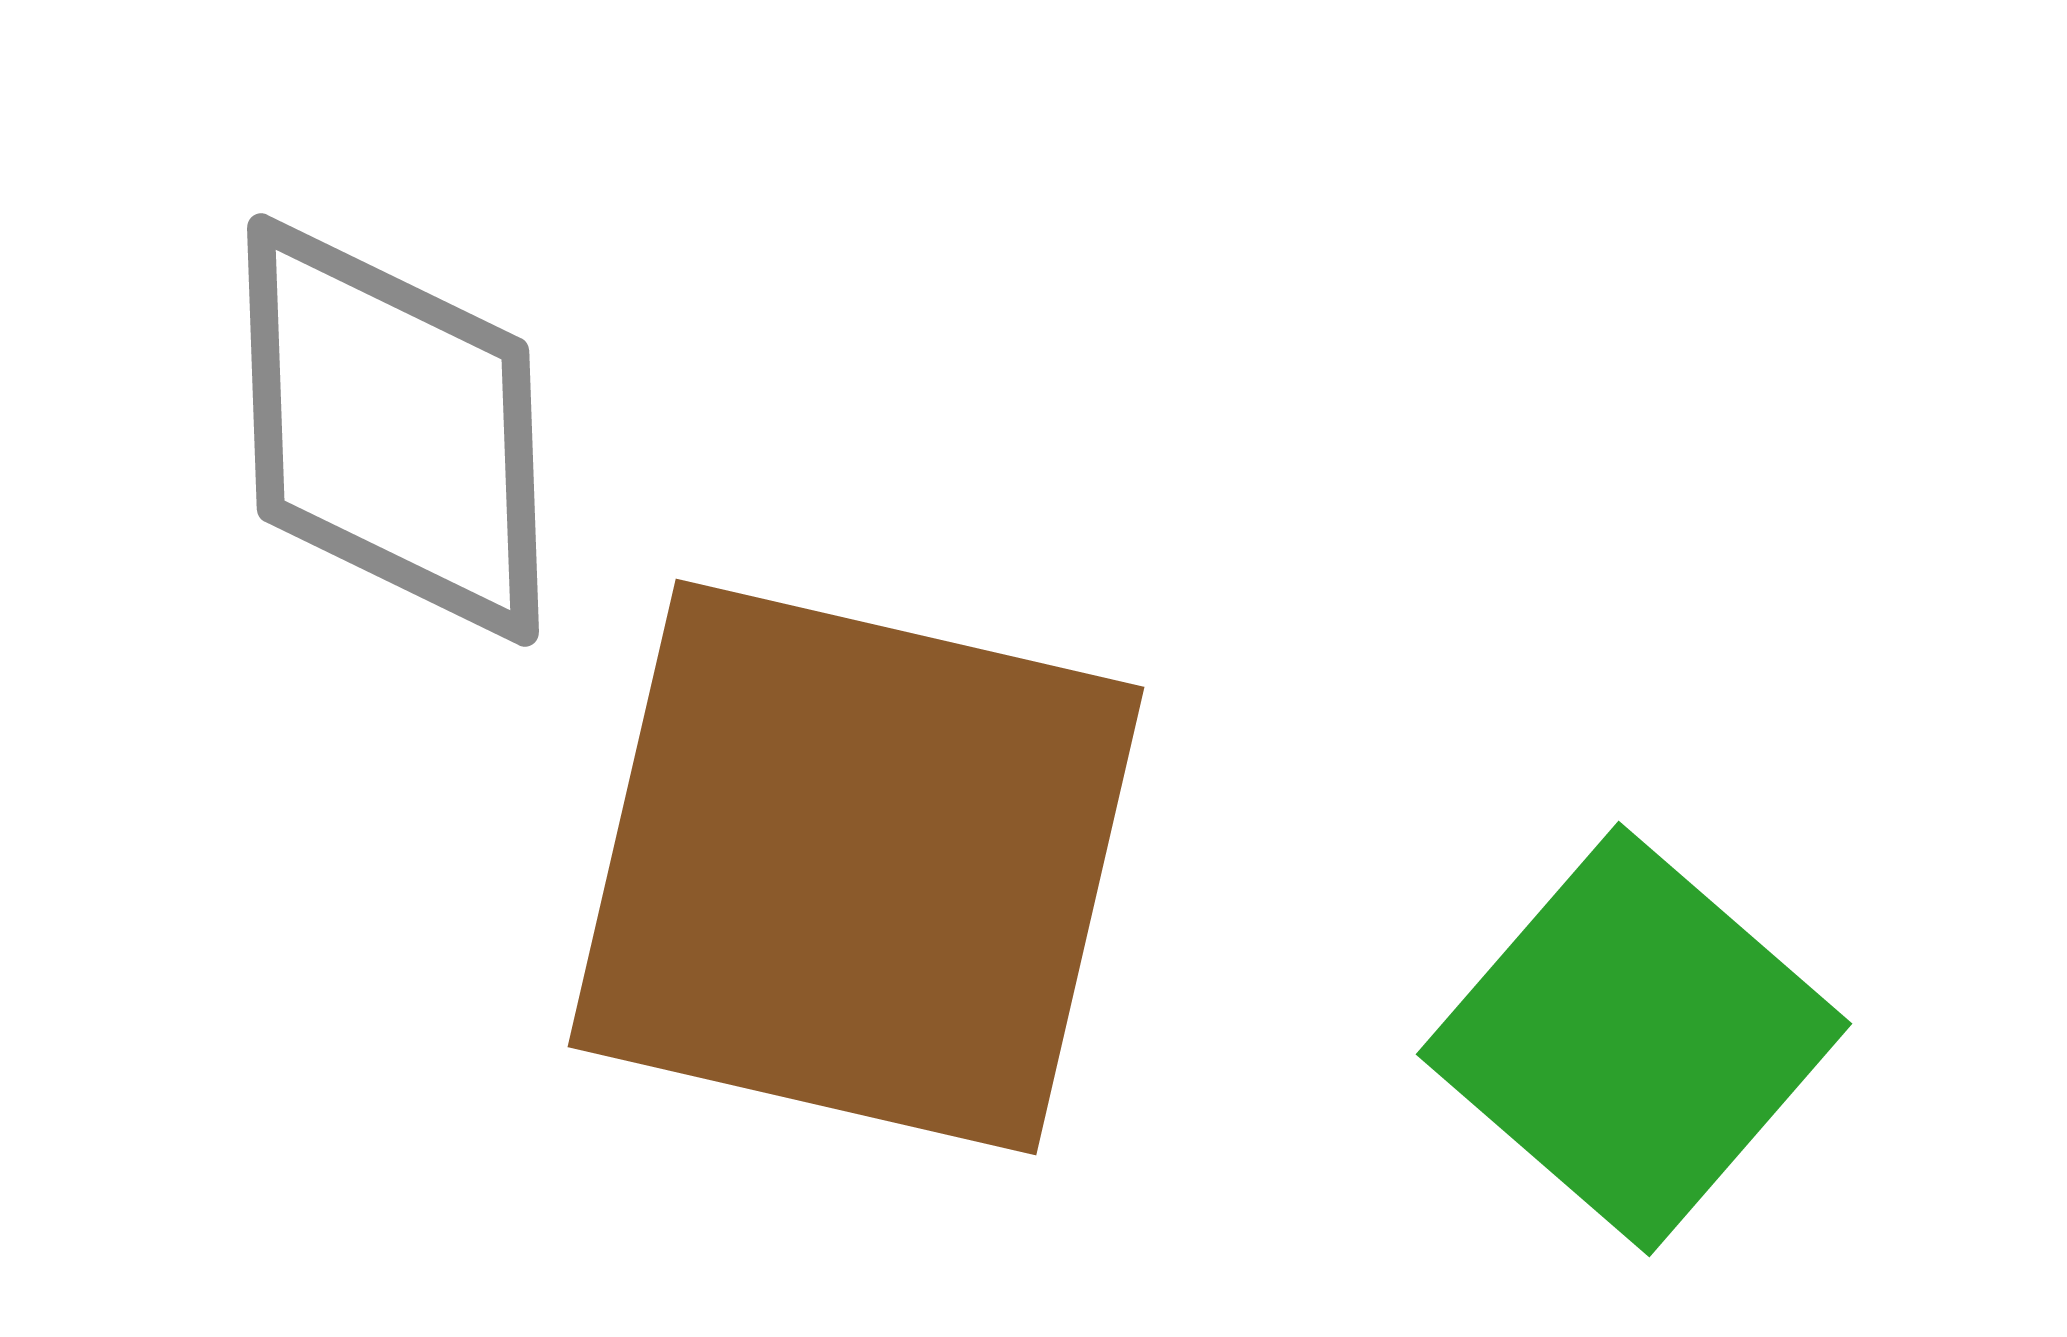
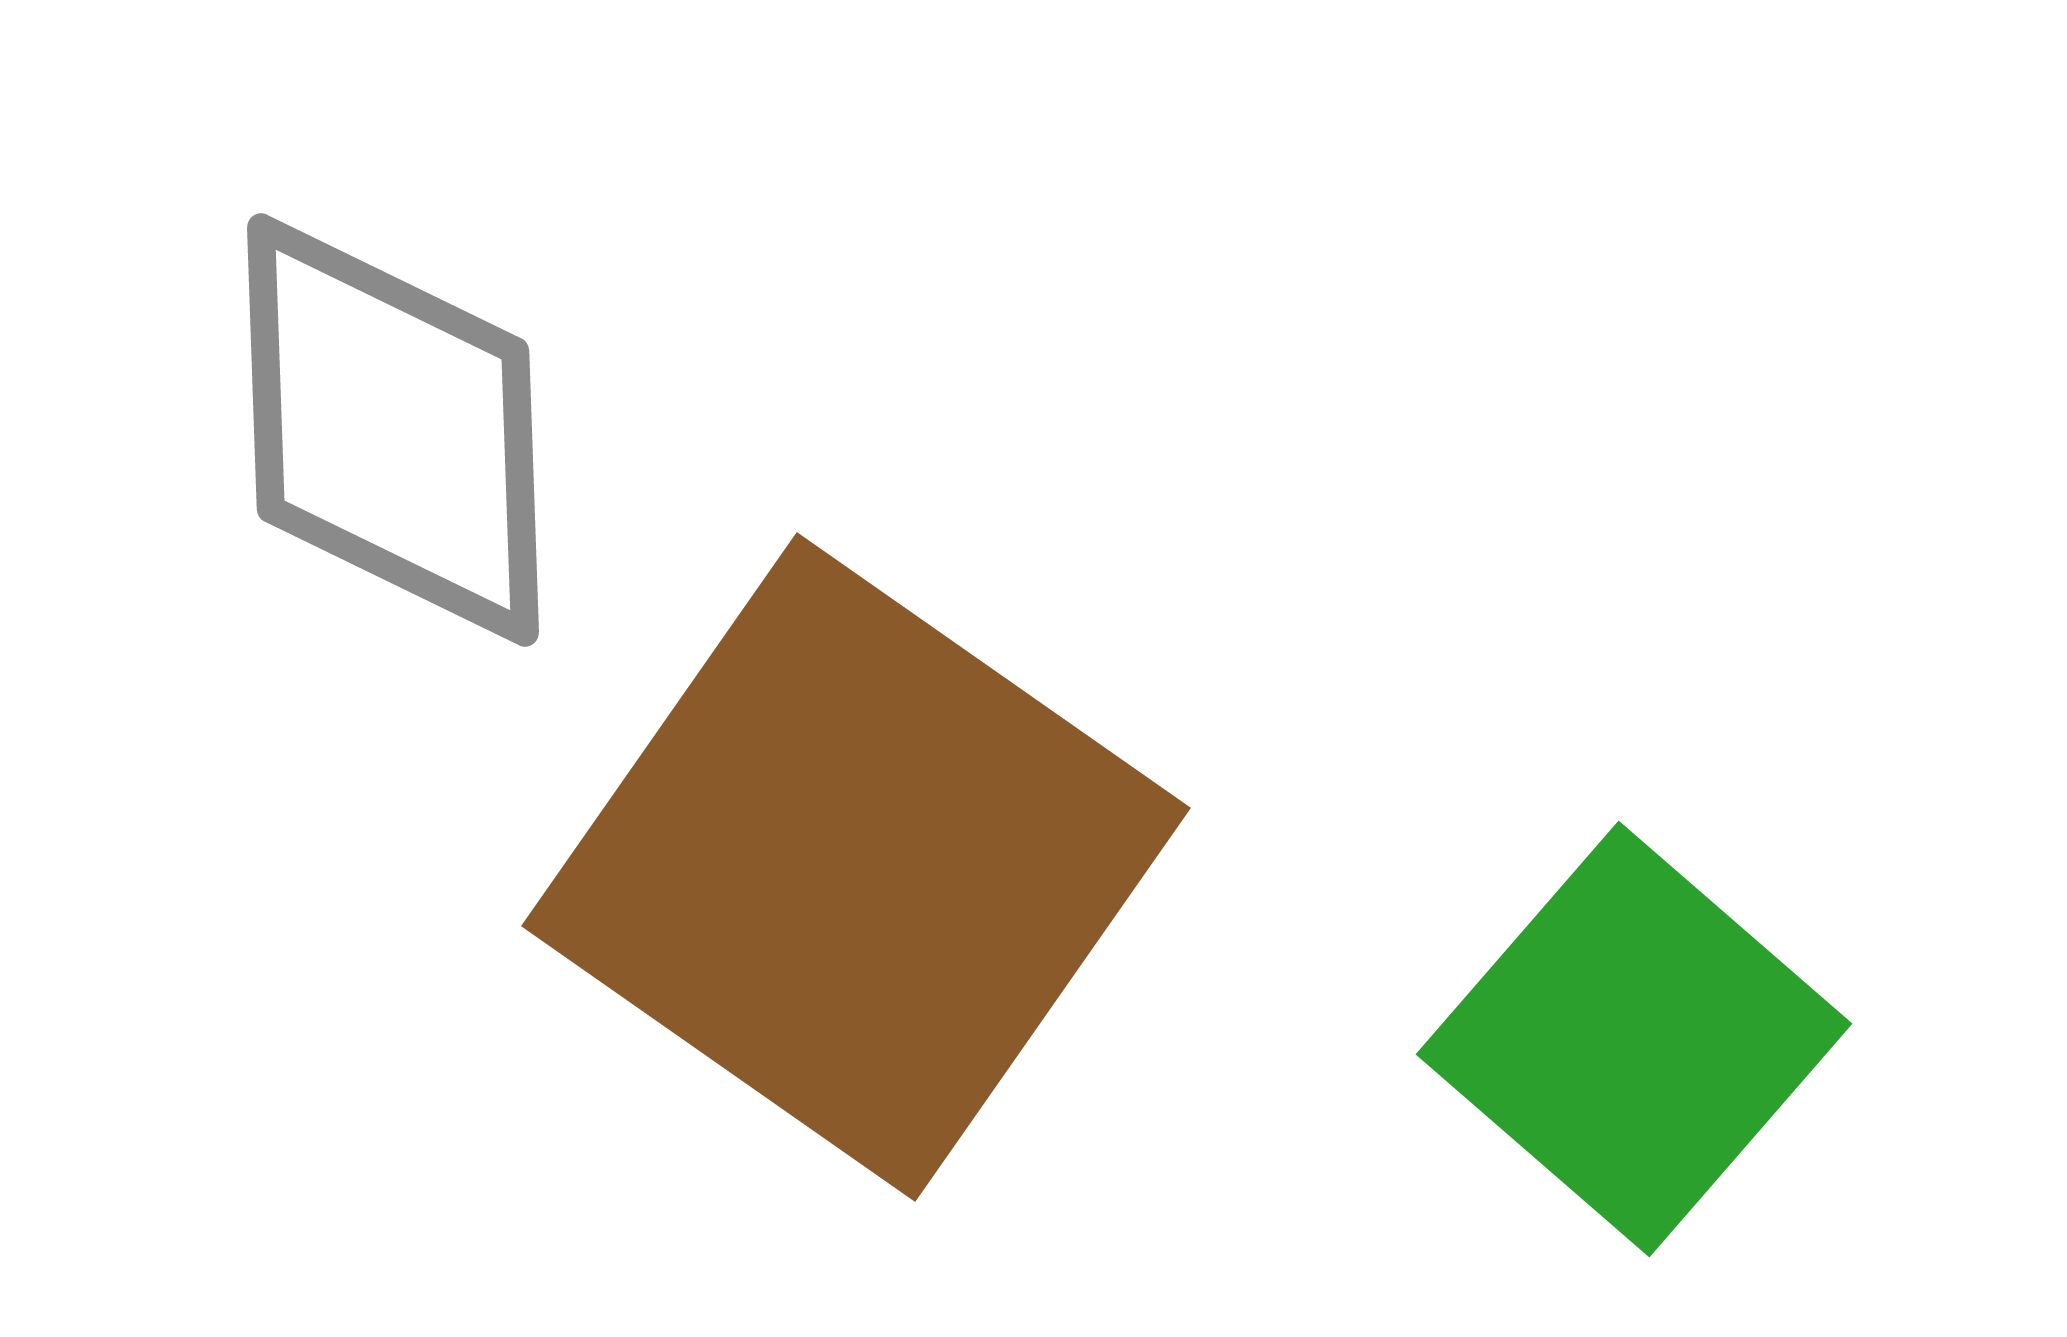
brown square: rotated 22 degrees clockwise
